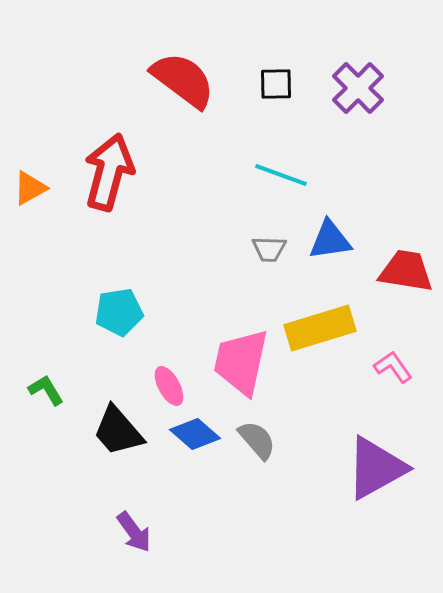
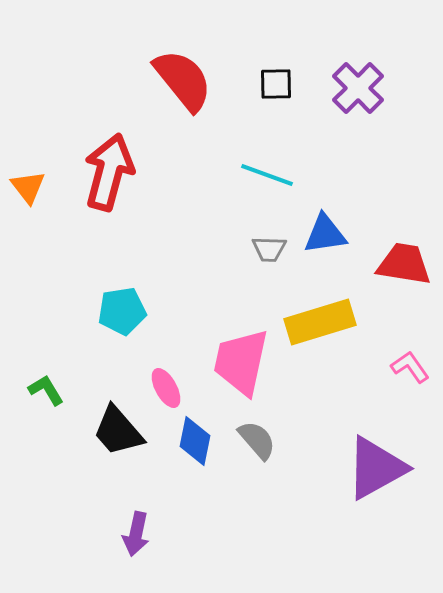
red semicircle: rotated 14 degrees clockwise
cyan line: moved 14 px left
orange triangle: moved 2 px left, 1 px up; rotated 39 degrees counterclockwise
blue triangle: moved 5 px left, 6 px up
red trapezoid: moved 2 px left, 7 px up
cyan pentagon: moved 3 px right, 1 px up
yellow rectangle: moved 6 px up
pink L-shape: moved 17 px right
pink ellipse: moved 3 px left, 2 px down
blue diamond: moved 7 px down; rotated 60 degrees clockwise
purple arrow: moved 2 px right, 2 px down; rotated 48 degrees clockwise
